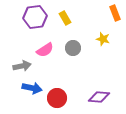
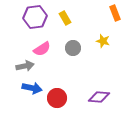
yellow star: moved 2 px down
pink semicircle: moved 3 px left, 1 px up
gray arrow: moved 3 px right
